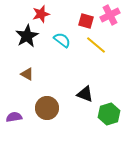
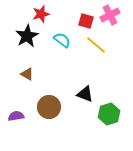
brown circle: moved 2 px right, 1 px up
purple semicircle: moved 2 px right, 1 px up
